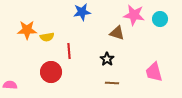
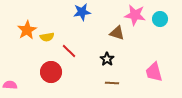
pink star: moved 1 px right
orange star: rotated 30 degrees counterclockwise
red line: rotated 42 degrees counterclockwise
